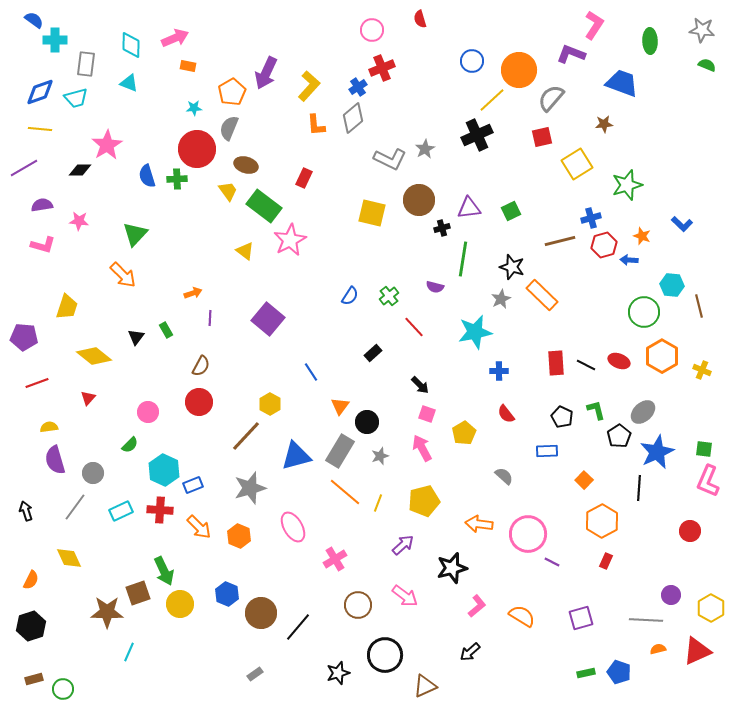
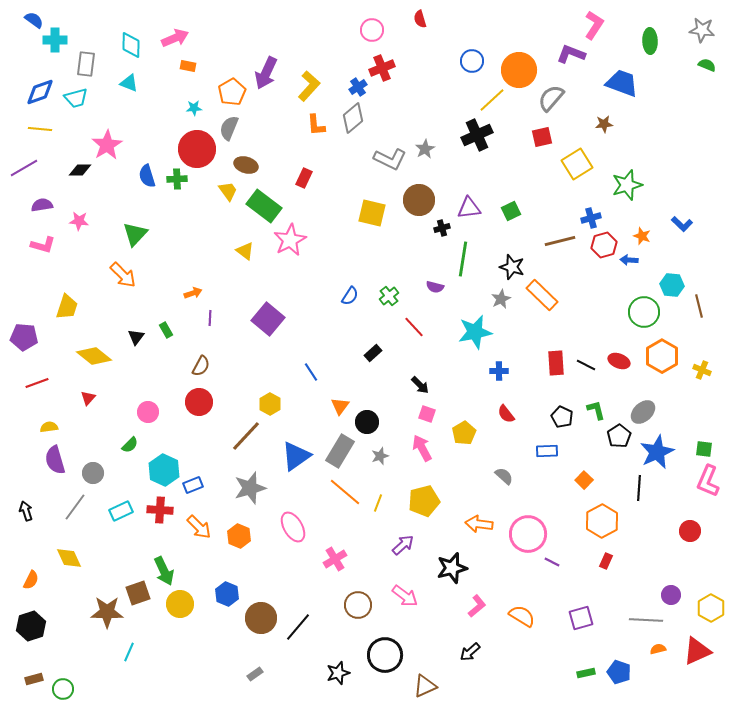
blue triangle at (296, 456): rotated 20 degrees counterclockwise
brown circle at (261, 613): moved 5 px down
